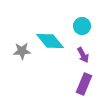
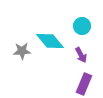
purple arrow: moved 2 px left
